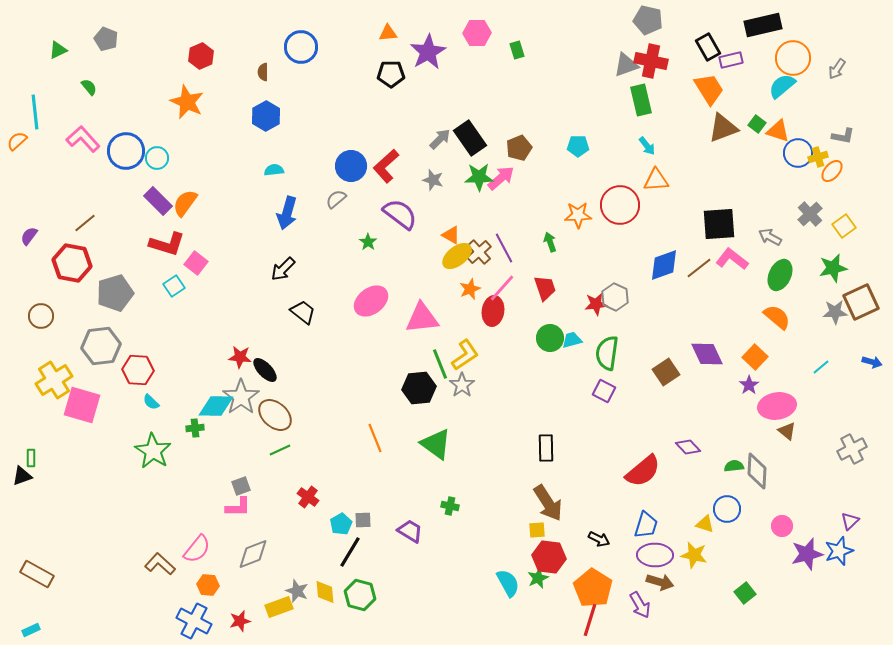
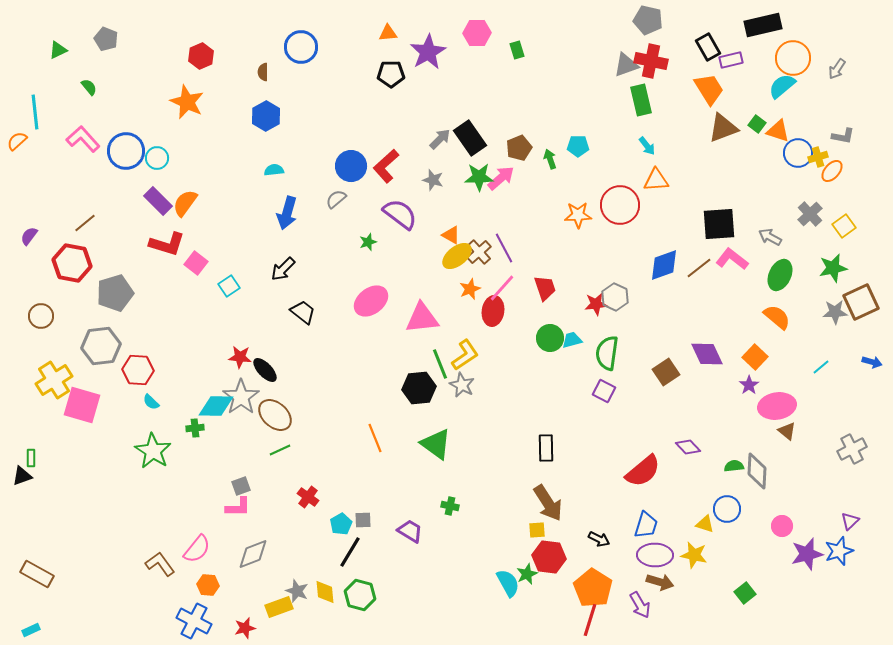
green star at (368, 242): rotated 18 degrees clockwise
green arrow at (550, 242): moved 83 px up
cyan square at (174, 286): moved 55 px right
gray star at (462, 385): rotated 10 degrees counterclockwise
brown L-shape at (160, 564): rotated 12 degrees clockwise
green star at (538, 578): moved 11 px left, 4 px up
red star at (240, 621): moved 5 px right, 7 px down
